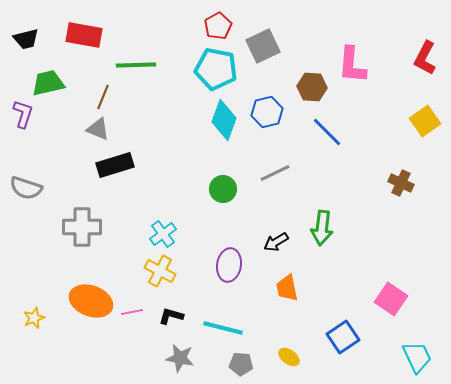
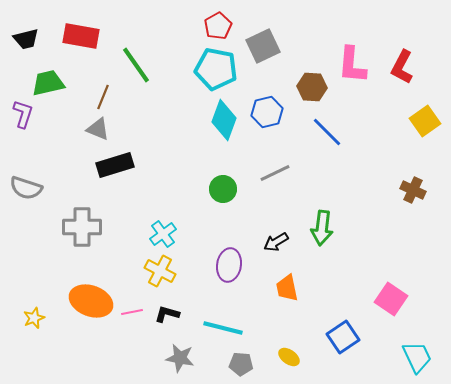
red rectangle: moved 3 px left, 1 px down
red L-shape: moved 23 px left, 9 px down
green line: rotated 57 degrees clockwise
brown cross: moved 12 px right, 7 px down
black L-shape: moved 4 px left, 2 px up
